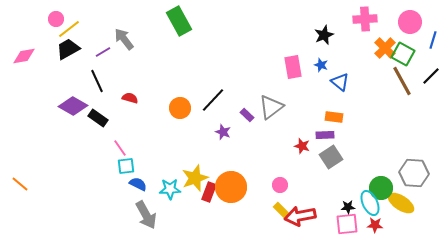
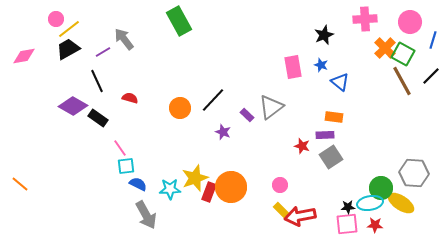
cyan ellipse at (370, 203): rotated 75 degrees counterclockwise
